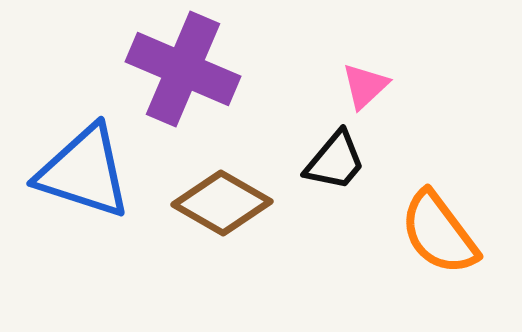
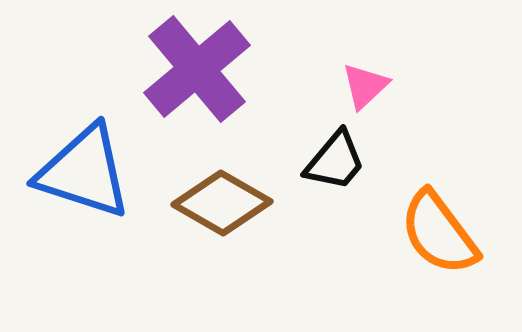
purple cross: moved 14 px right; rotated 27 degrees clockwise
